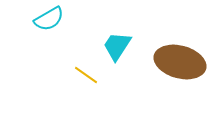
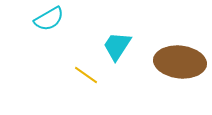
brown ellipse: rotated 9 degrees counterclockwise
